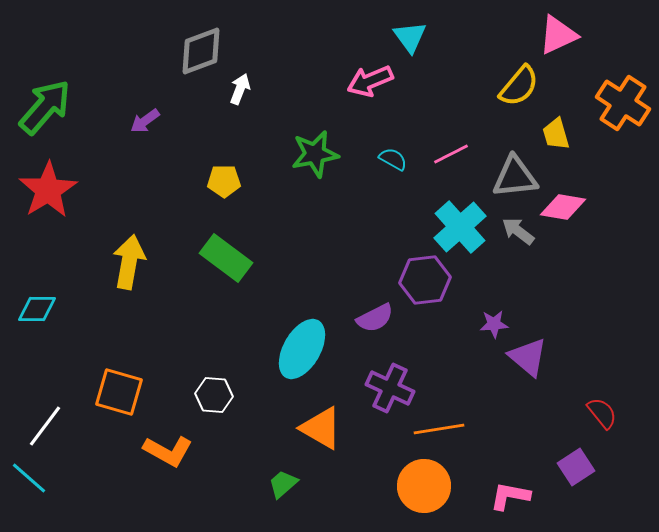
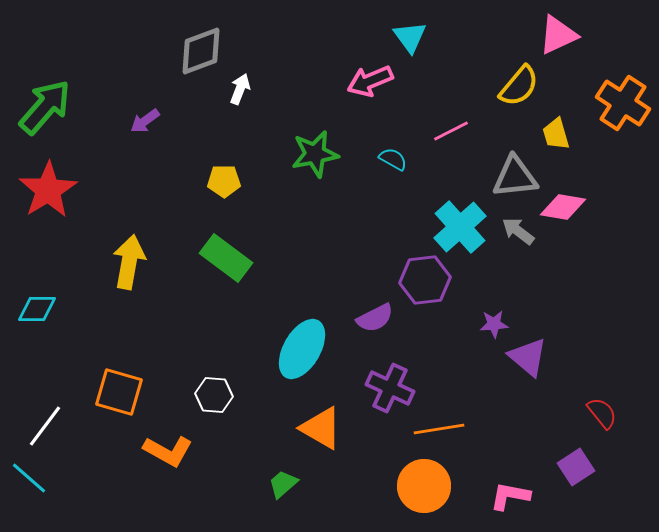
pink line: moved 23 px up
